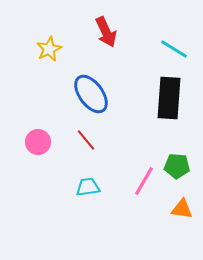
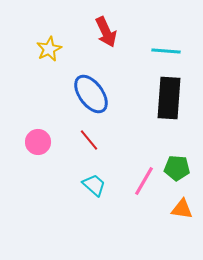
cyan line: moved 8 px left, 2 px down; rotated 28 degrees counterclockwise
red line: moved 3 px right
green pentagon: moved 2 px down
cyan trapezoid: moved 6 px right, 2 px up; rotated 50 degrees clockwise
